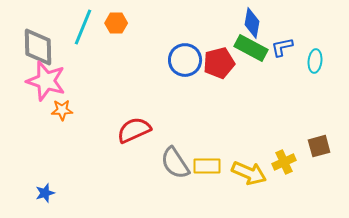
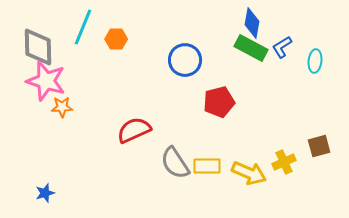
orange hexagon: moved 16 px down
blue L-shape: rotated 20 degrees counterclockwise
red pentagon: moved 39 px down
orange star: moved 3 px up
